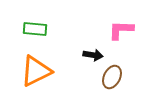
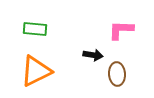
brown ellipse: moved 5 px right, 3 px up; rotated 30 degrees counterclockwise
